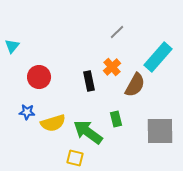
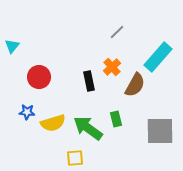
green arrow: moved 4 px up
yellow square: rotated 18 degrees counterclockwise
